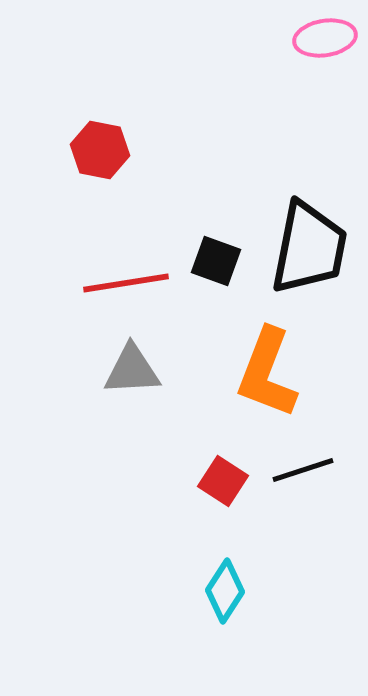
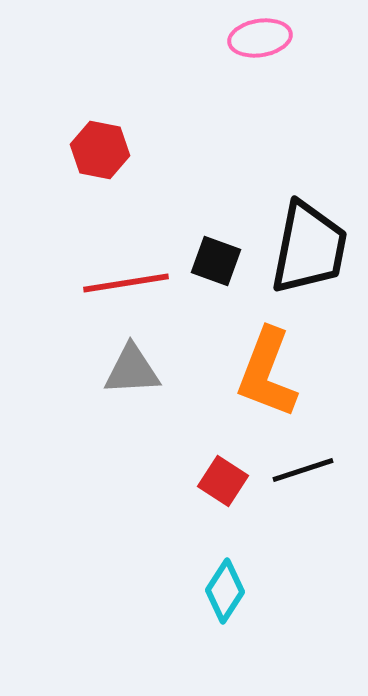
pink ellipse: moved 65 px left
